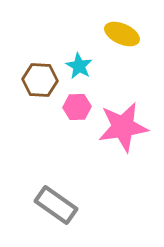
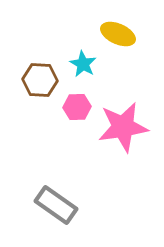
yellow ellipse: moved 4 px left
cyan star: moved 4 px right, 2 px up
